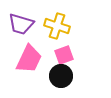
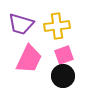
yellow cross: rotated 25 degrees counterclockwise
black circle: moved 2 px right
